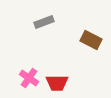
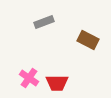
brown rectangle: moved 3 px left
